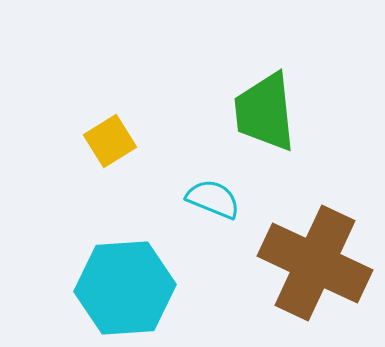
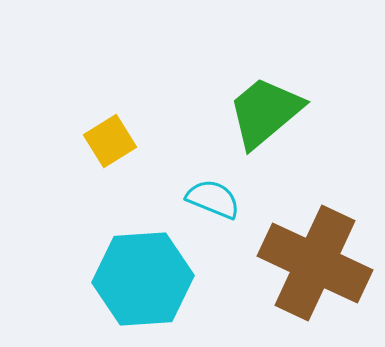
green trapezoid: rotated 56 degrees clockwise
cyan hexagon: moved 18 px right, 9 px up
